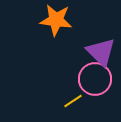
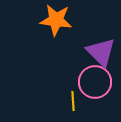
pink circle: moved 3 px down
yellow line: rotated 60 degrees counterclockwise
